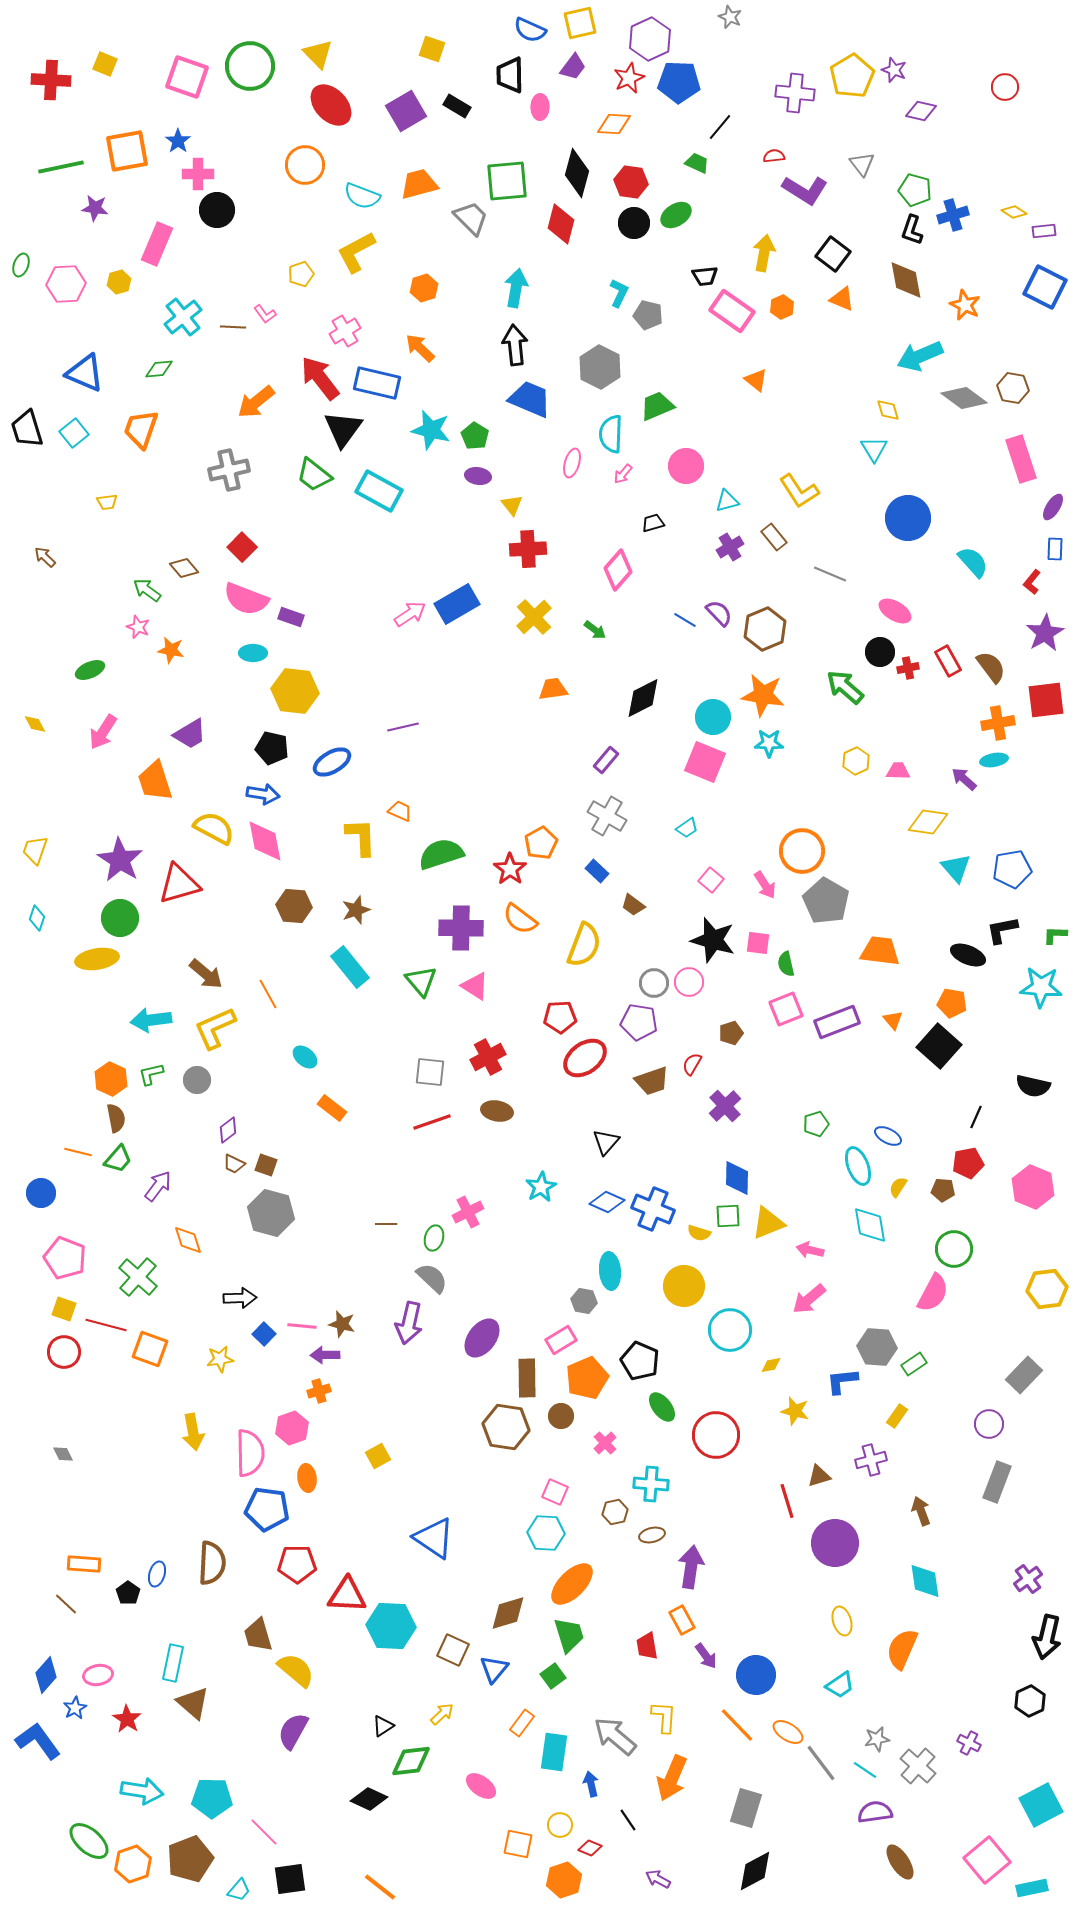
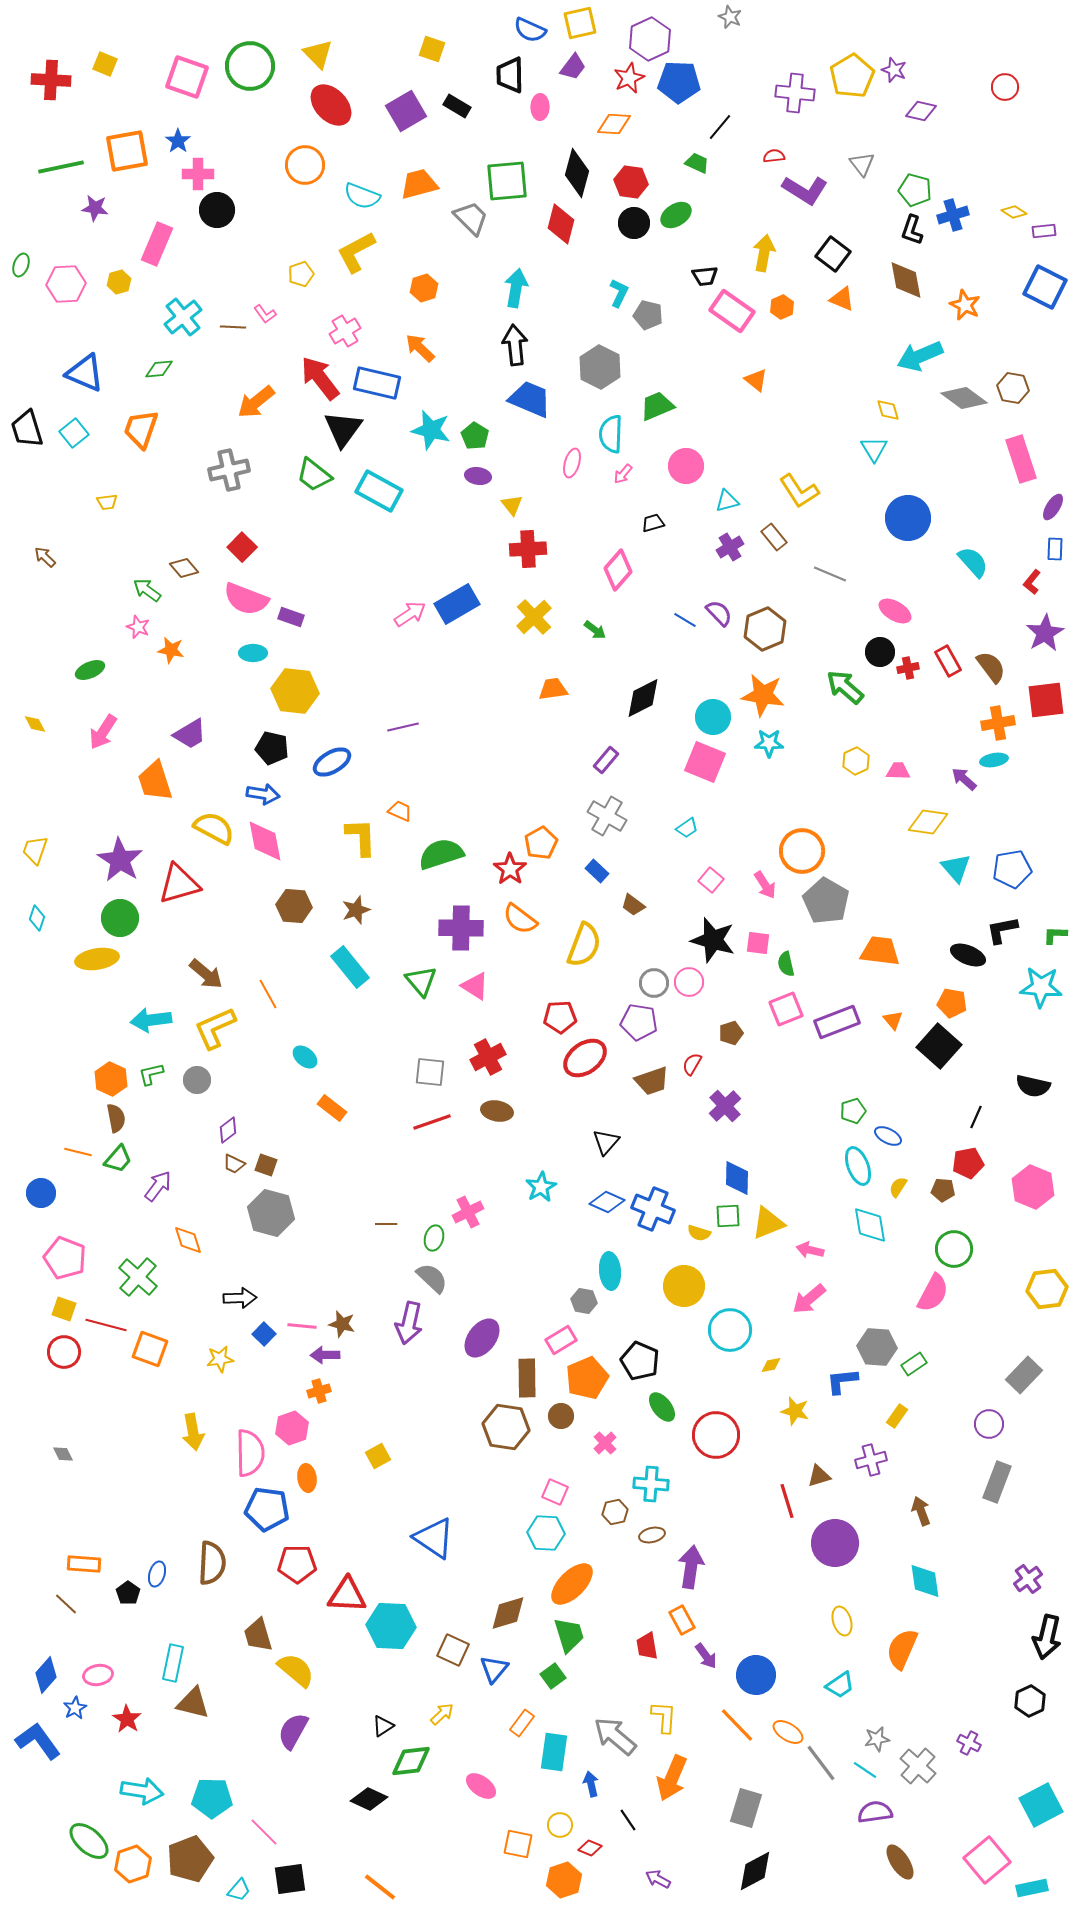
green pentagon at (816, 1124): moved 37 px right, 13 px up
brown triangle at (193, 1703): rotated 27 degrees counterclockwise
